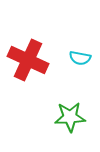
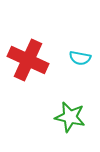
green star: rotated 16 degrees clockwise
